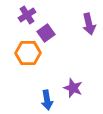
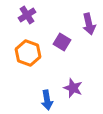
purple square: moved 16 px right, 9 px down; rotated 24 degrees counterclockwise
orange hexagon: rotated 20 degrees clockwise
